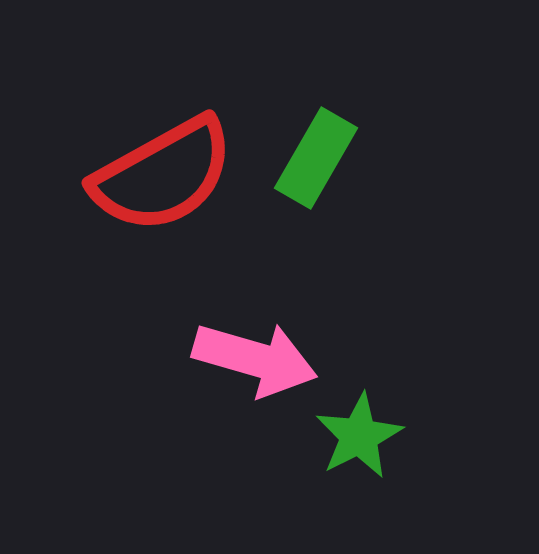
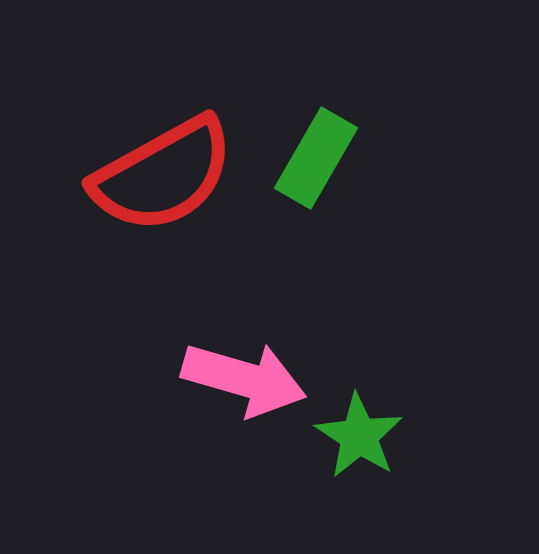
pink arrow: moved 11 px left, 20 px down
green star: rotated 12 degrees counterclockwise
